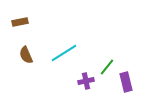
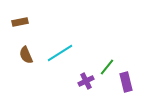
cyan line: moved 4 px left
purple cross: rotated 14 degrees counterclockwise
